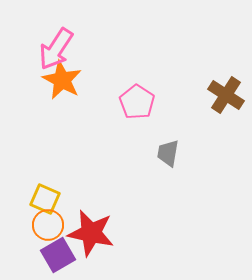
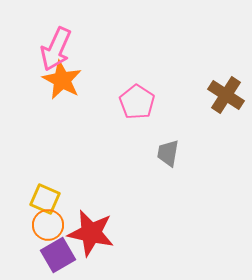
pink arrow: rotated 9 degrees counterclockwise
